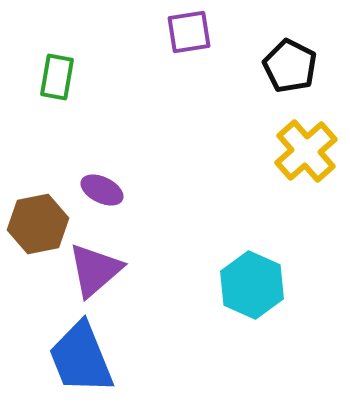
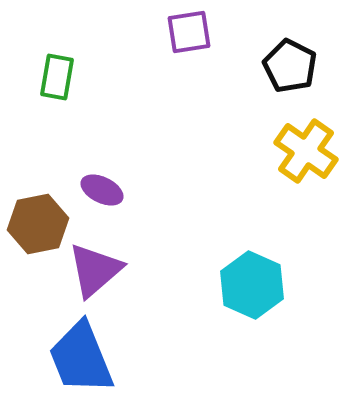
yellow cross: rotated 14 degrees counterclockwise
